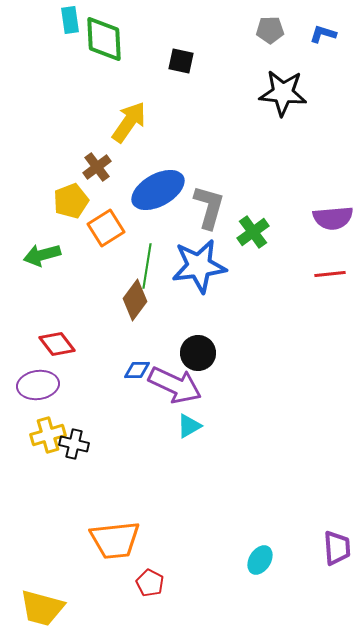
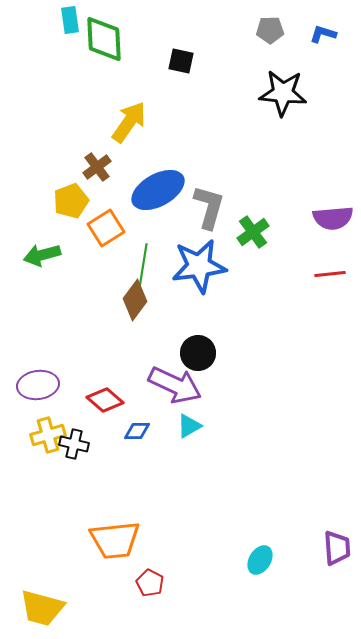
green line: moved 4 px left
red diamond: moved 48 px right, 56 px down; rotated 12 degrees counterclockwise
blue diamond: moved 61 px down
